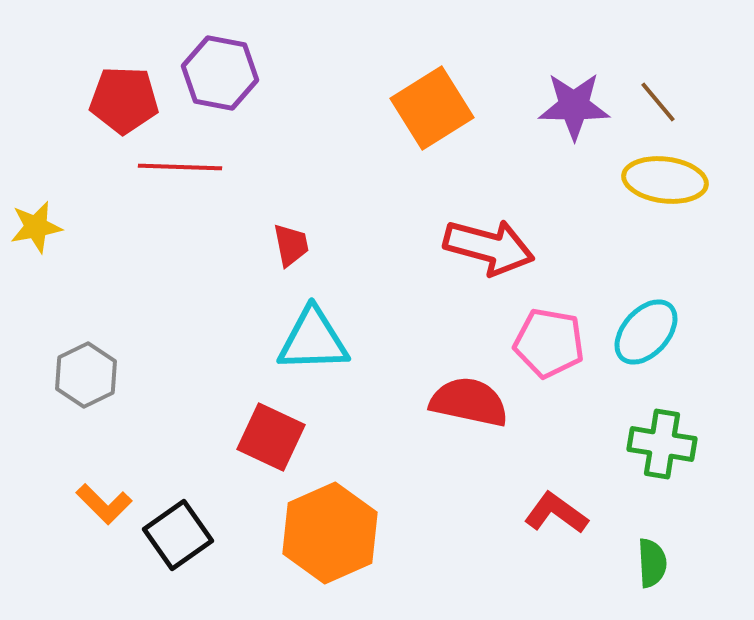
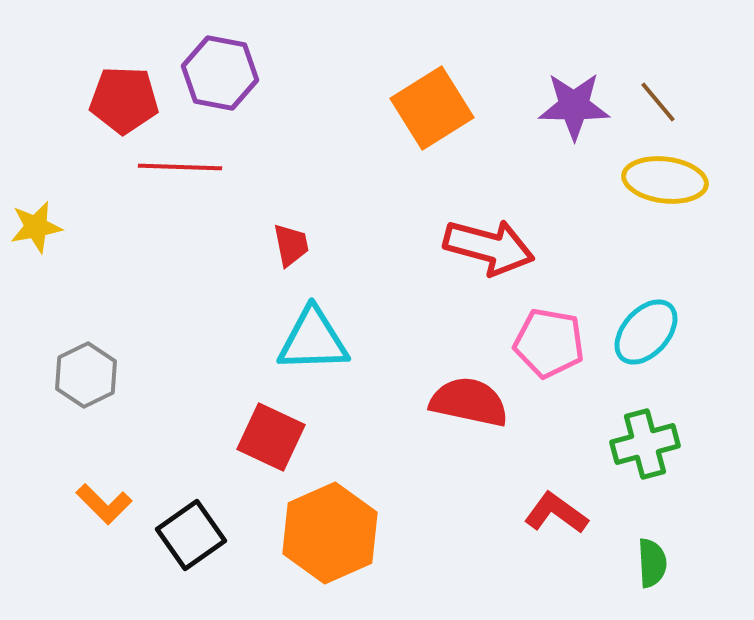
green cross: moved 17 px left; rotated 24 degrees counterclockwise
black square: moved 13 px right
